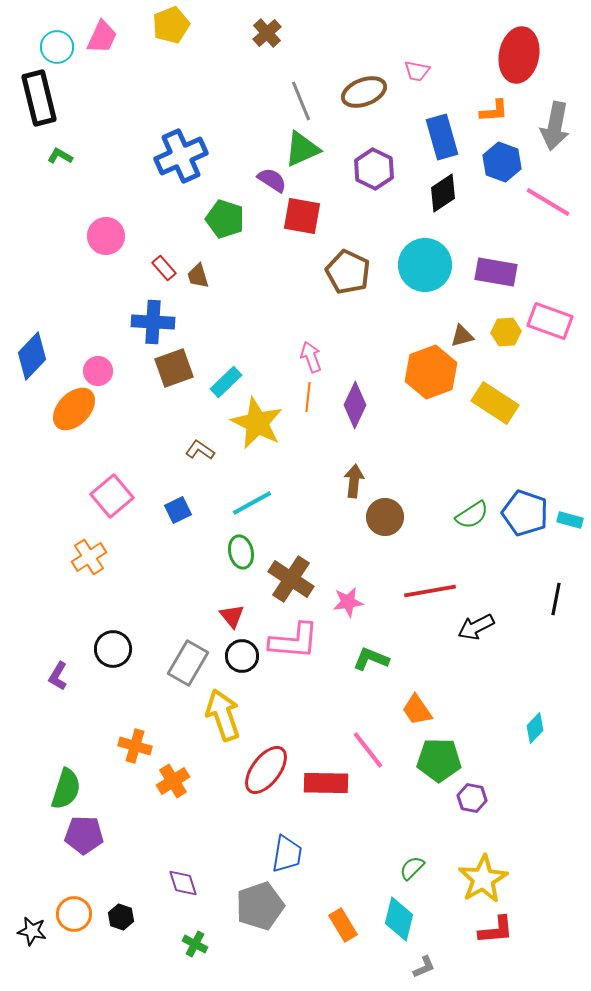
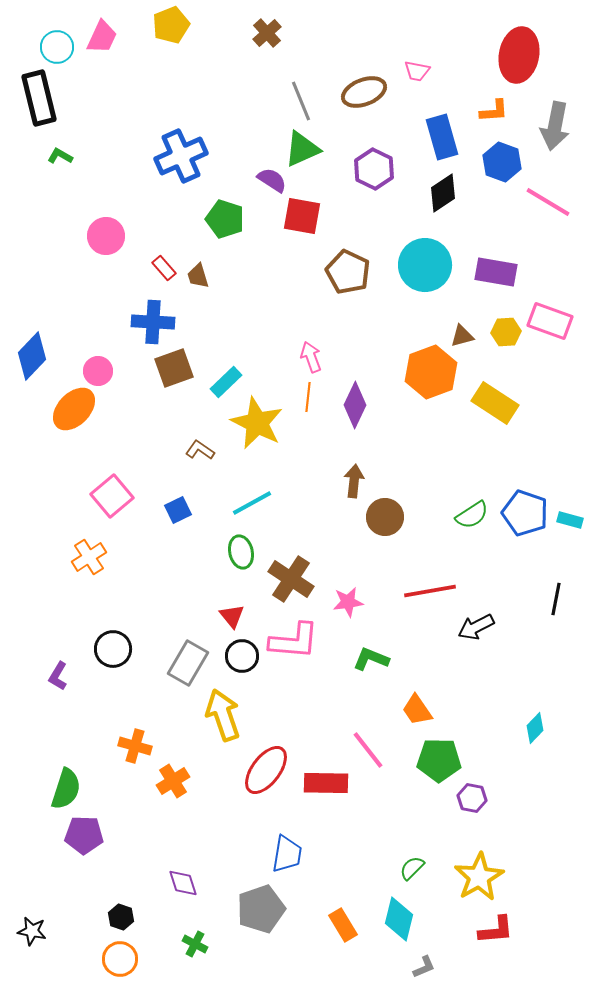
yellow star at (483, 879): moved 4 px left, 2 px up
gray pentagon at (260, 906): moved 1 px right, 3 px down
orange circle at (74, 914): moved 46 px right, 45 px down
